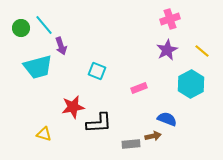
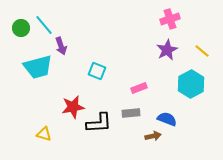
gray rectangle: moved 31 px up
